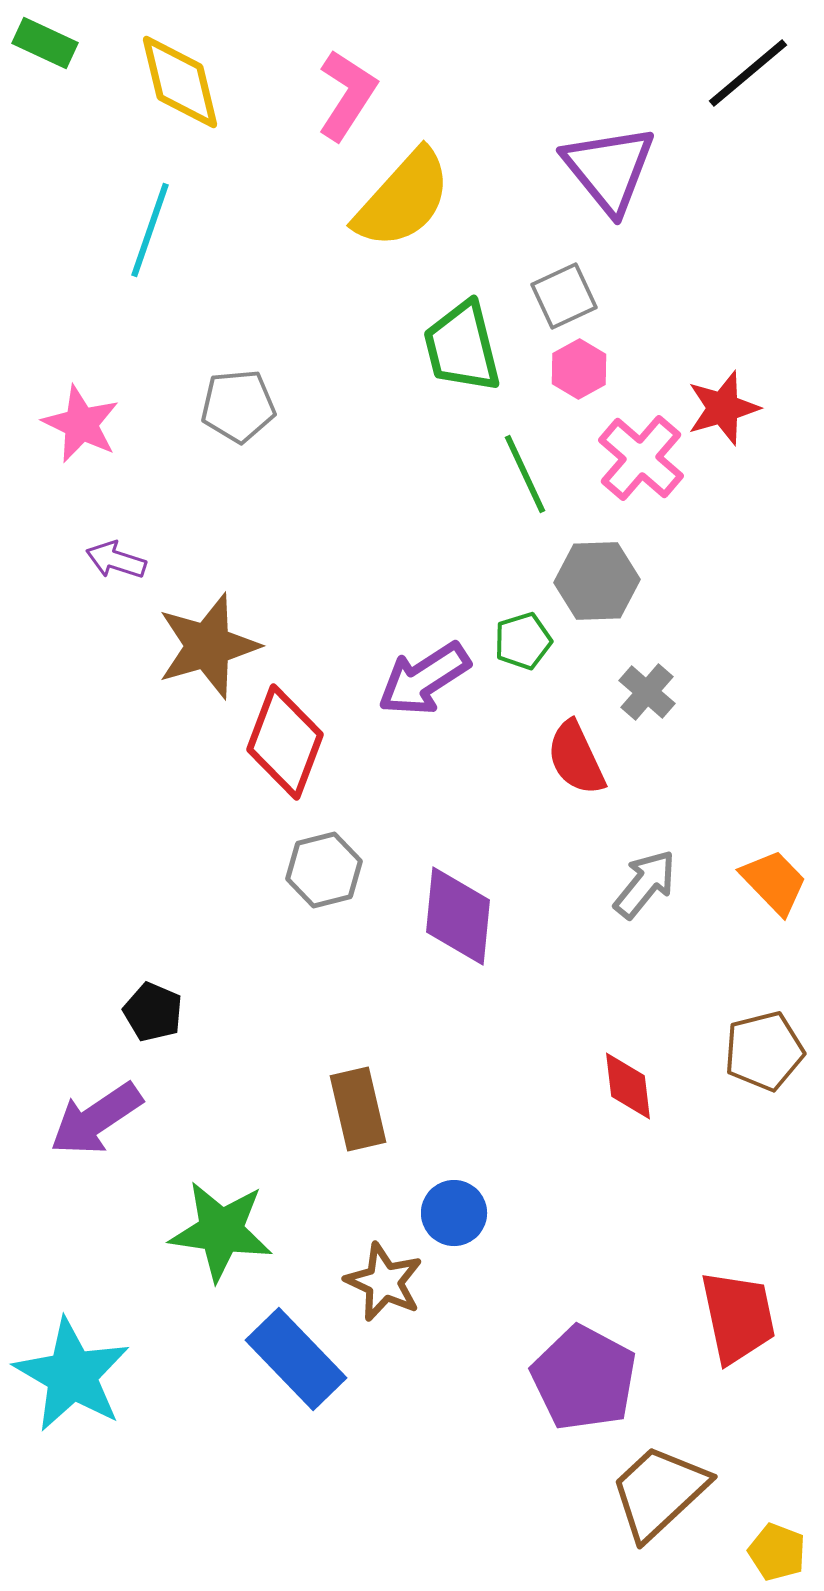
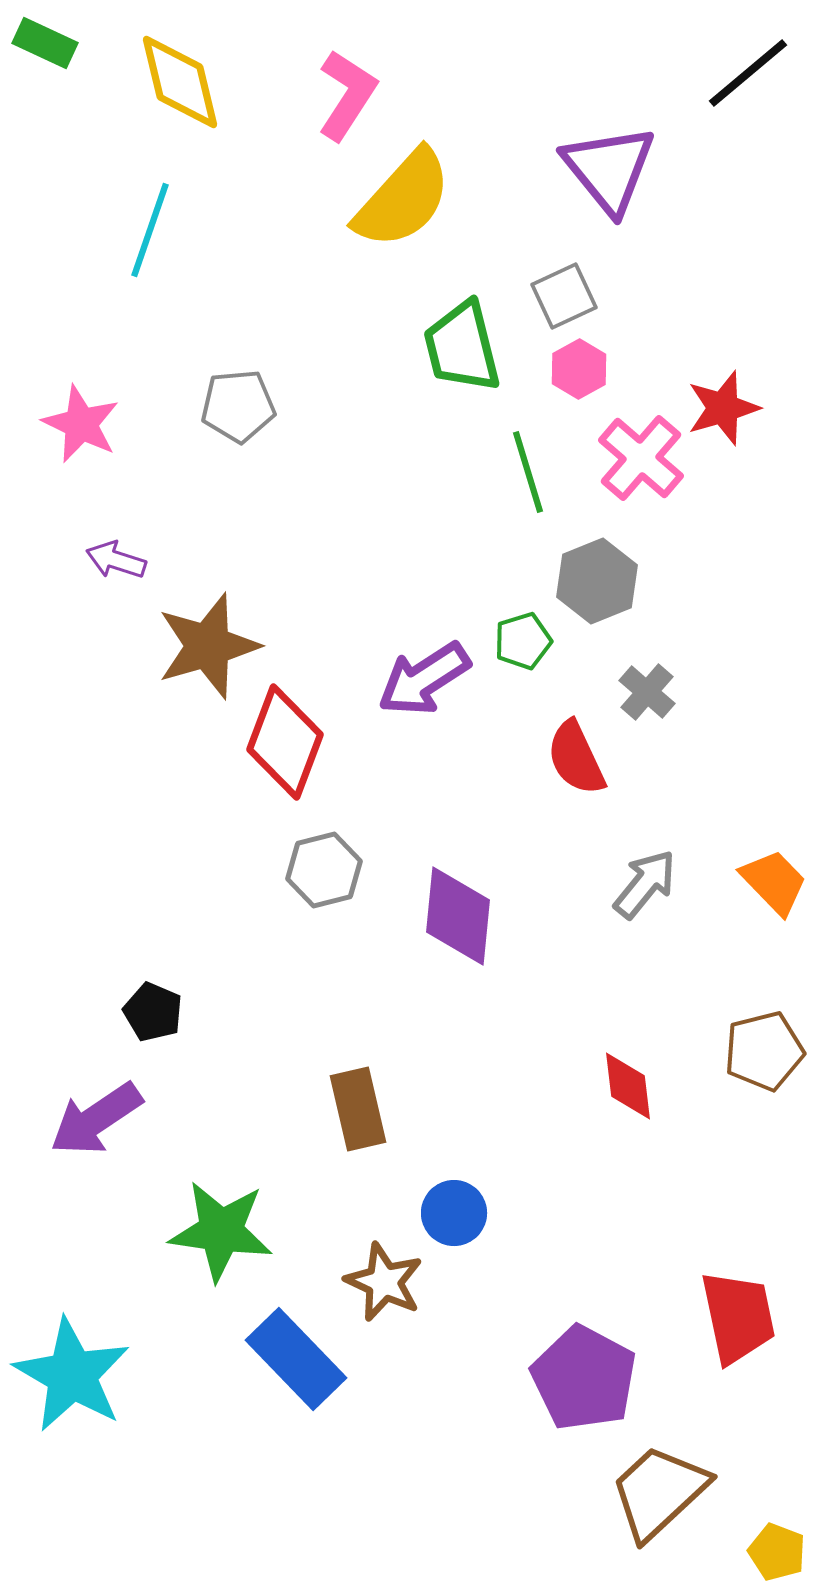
green line at (525, 474): moved 3 px right, 2 px up; rotated 8 degrees clockwise
gray hexagon at (597, 581): rotated 20 degrees counterclockwise
